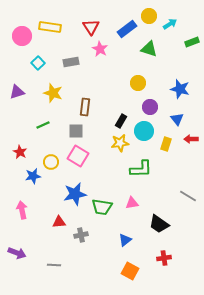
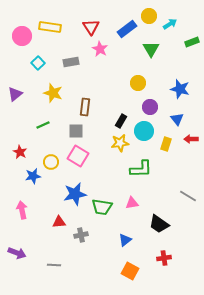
green triangle at (149, 49): moved 2 px right; rotated 42 degrees clockwise
purple triangle at (17, 92): moved 2 px left, 2 px down; rotated 21 degrees counterclockwise
